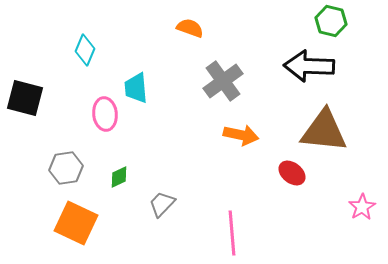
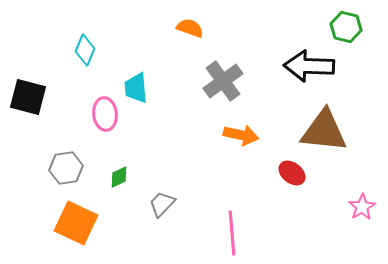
green hexagon: moved 15 px right, 6 px down
black square: moved 3 px right, 1 px up
